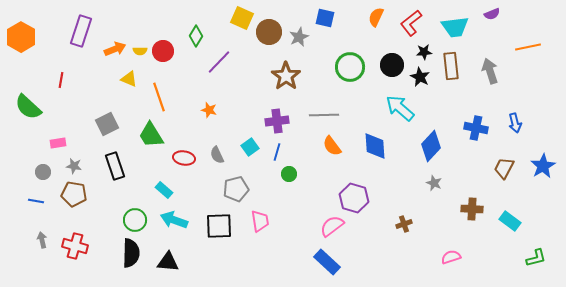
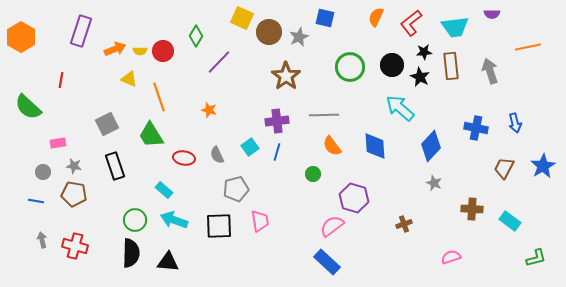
purple semicircle at (492, 14): rotated 21 degrees clockwise
green circle at (289, 174): moved 24 px right
